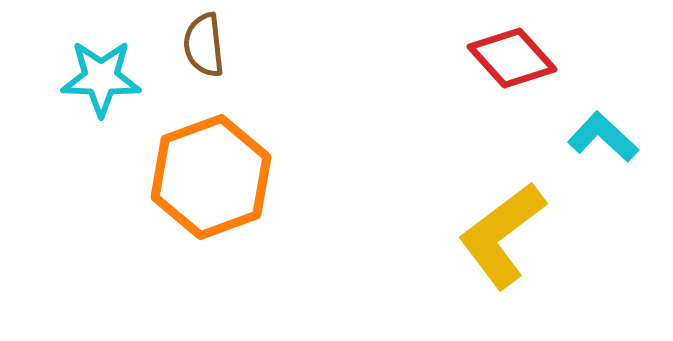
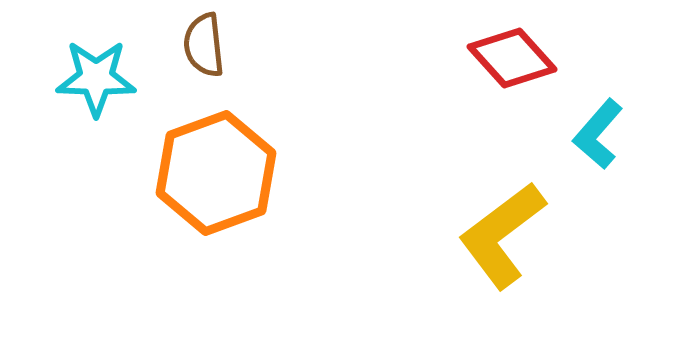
cyan star: moved 5 px left
cyan L-shape: moved 5 px left, 3 px up; rotated 92 degrees counterclockwise
orange hexagon: moved 5 px right, 4 px up
